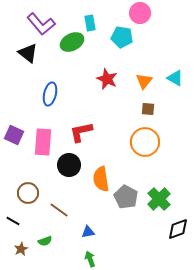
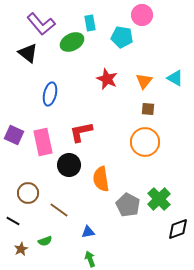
pink circle: moved 2 px right, 2 px down
pink rectangle: rotated 16 degrees counterclockwise
gray pentagon: moved 2 px right, 8 px down
